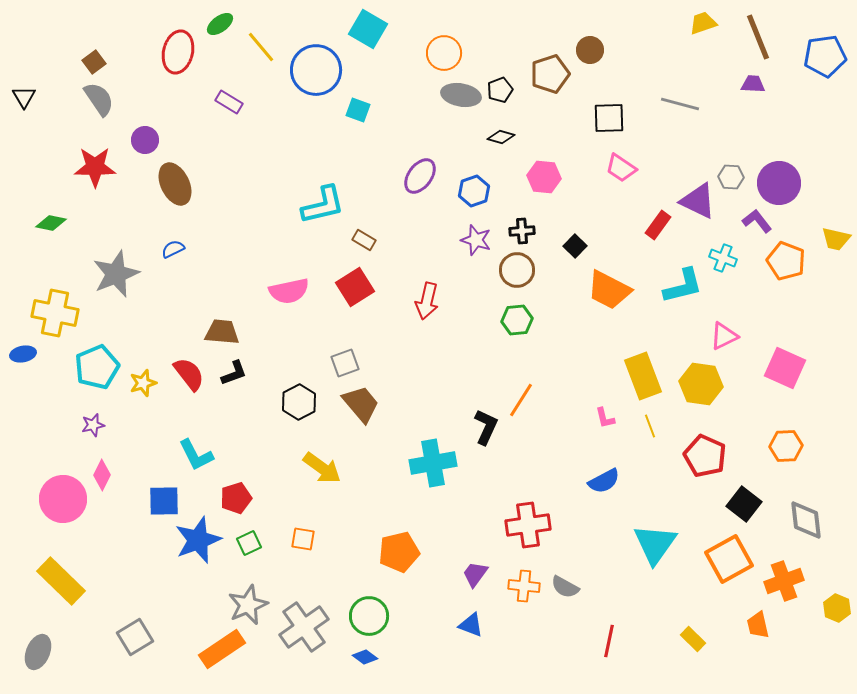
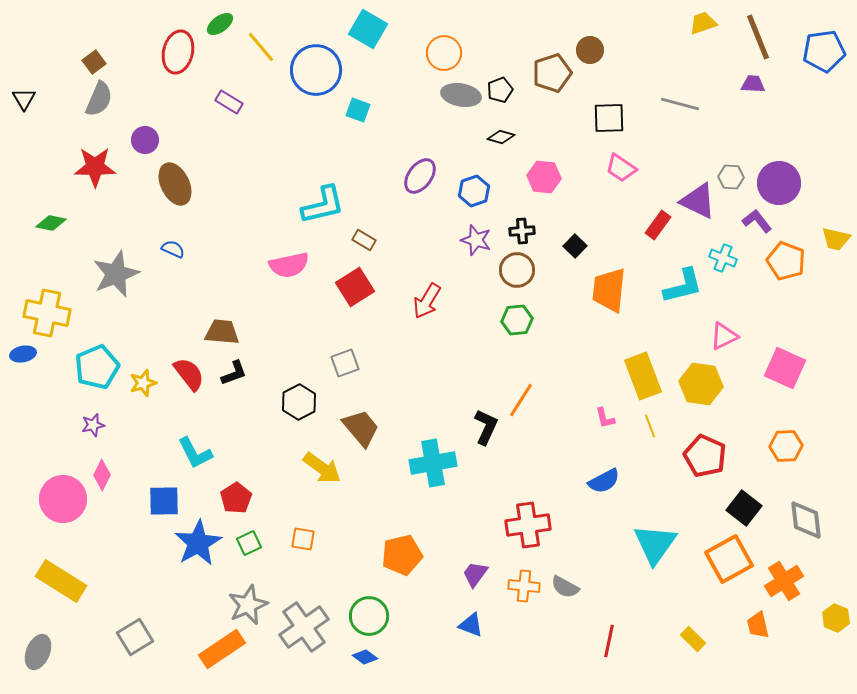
blue pentagon at (825, 56): moved 1 px left, 5 px up
brown pentagon at (550, 74): moved 2 px right, 1 px up
black triangle at (24, 97): moved 2 px down
gray semicircle at (99, 99): rotated 57 degrees clockwise
blue semicircle at (173, 249): rotated 50 degrees clockwise
orange trapezoid at (609, 290): rotated 69 degrees clockwise
pink semicircle at (289, 291): moved 26 px up
red arrow at (427, 301): rotated 18 degrees clockwise
yellow cross at (55, 313): moved 8 px left
brown trapezoid at (361, 404): moved 24 px down
cyan L-shape at (196, 455): moved 1 px left, 2 px up
red pentagon at (236, 498): rotated 16 degrees counterclockwise
black square at (744, 504): moved 4 px down
blue star at (198, 540): moved 3 px down; rotated 9 degrees counterclockwise
orange pentagon at (399, 552): moved 3 px right, 3 px down
yellow rectangle at (61, 581): rotated 12 degrees counterclockwise
orange cross at (784, 581): rotated 12 degrees counterclockwise
yellow hexagon at (837, 608): moved 1 px left, 10 px down
